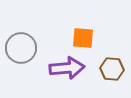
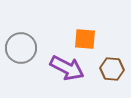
orange square: moved 2 px right, 1 px down
purple arrow: rotated 32 degrees clockwise
